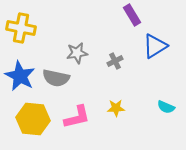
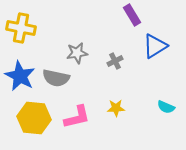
yellow hexagon: moved 1 px right, 1 px up
